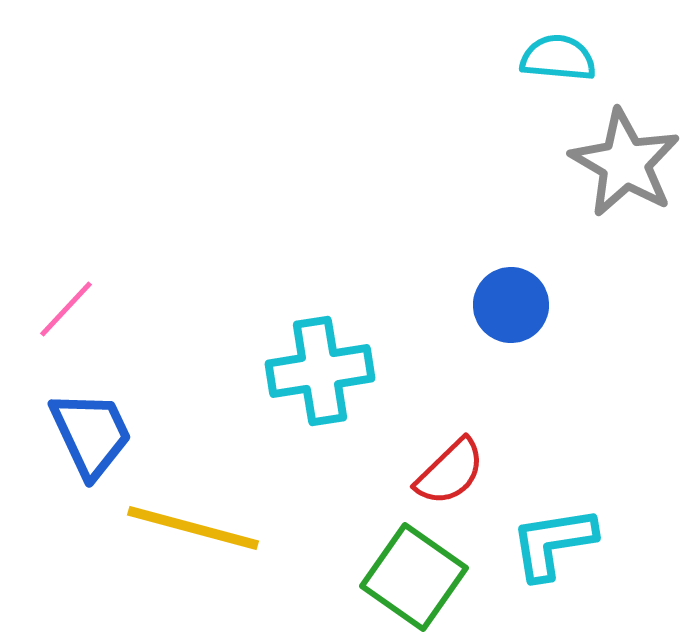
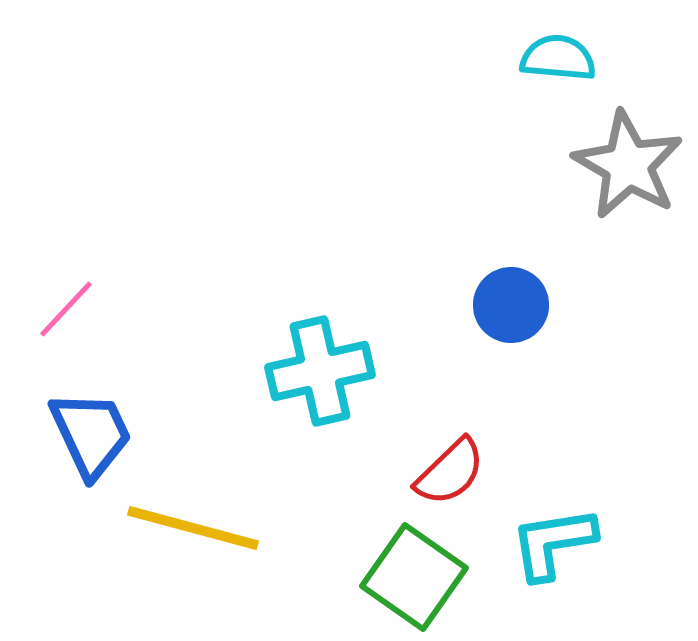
gray star: moved 3 px right, 2 px down
cyan cross: rotated 4 degrees counterclockwise
